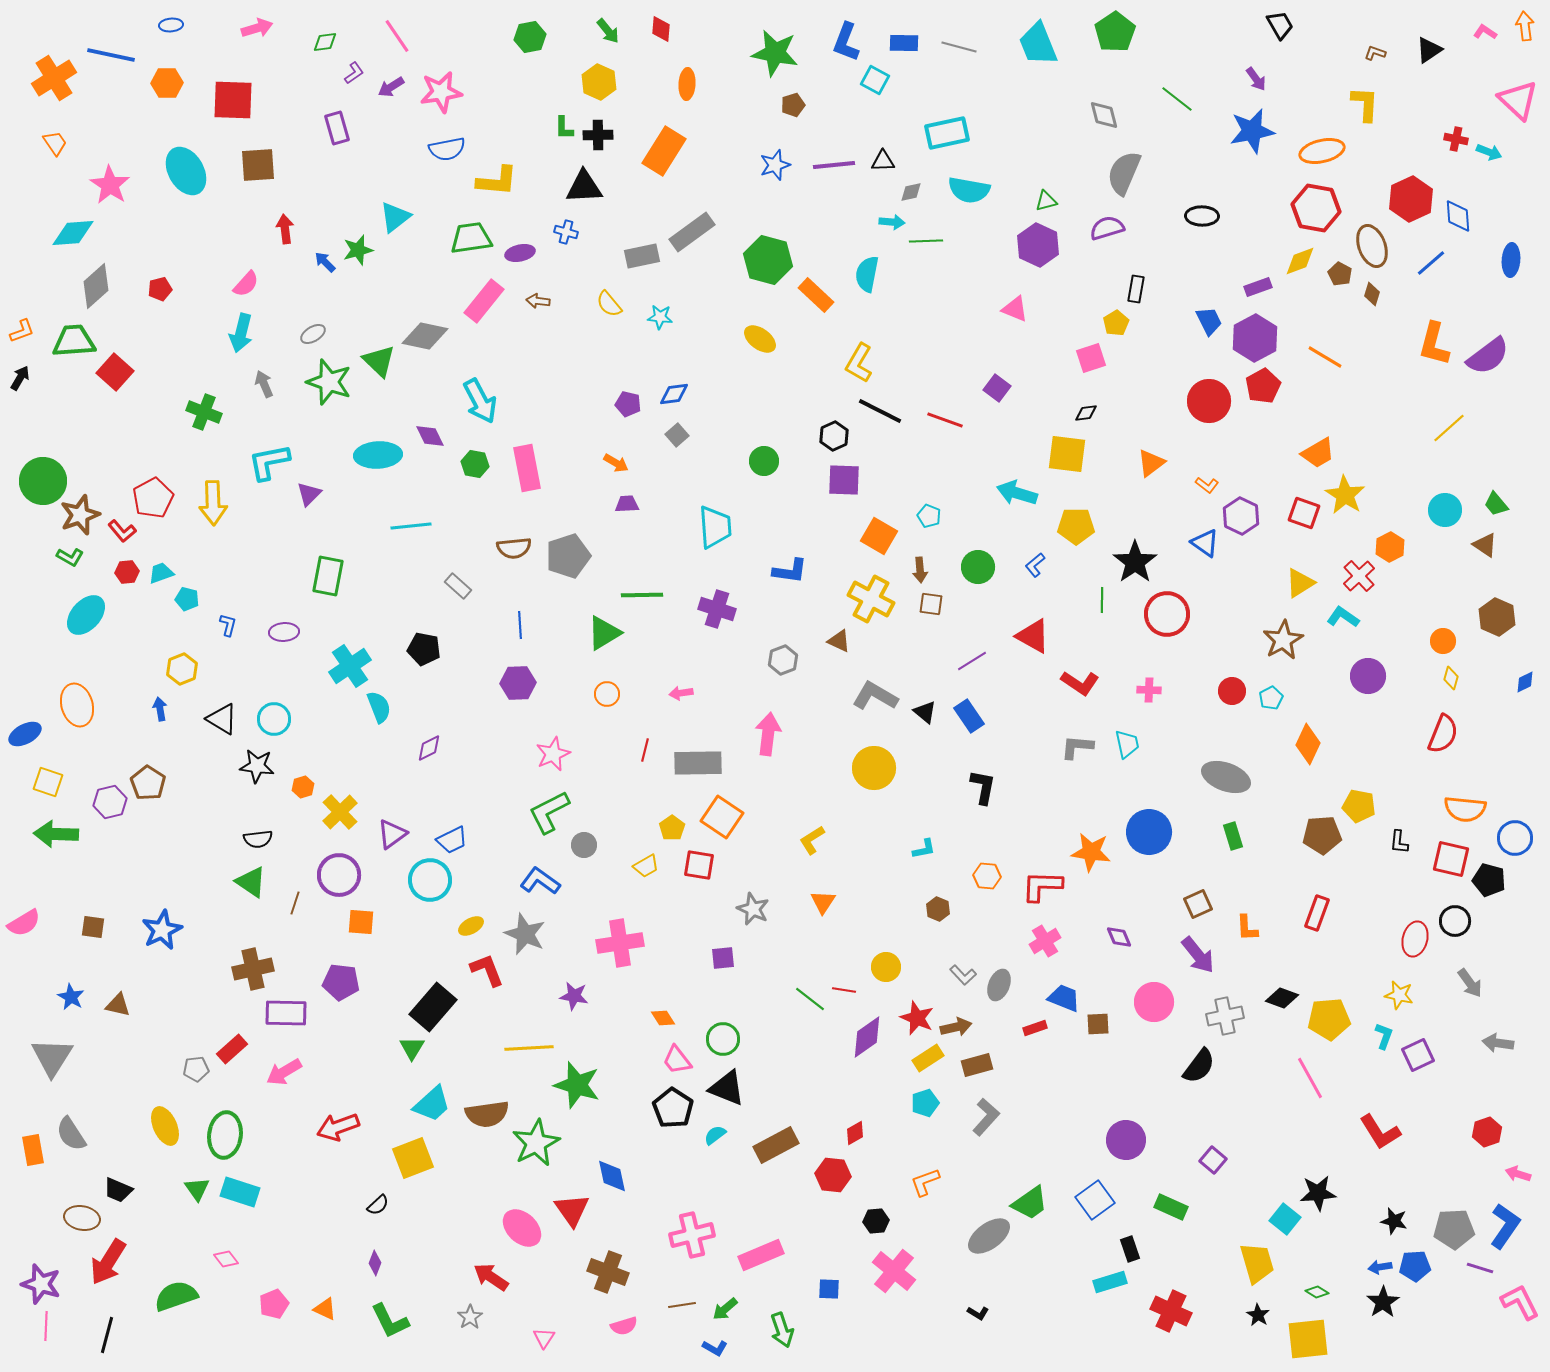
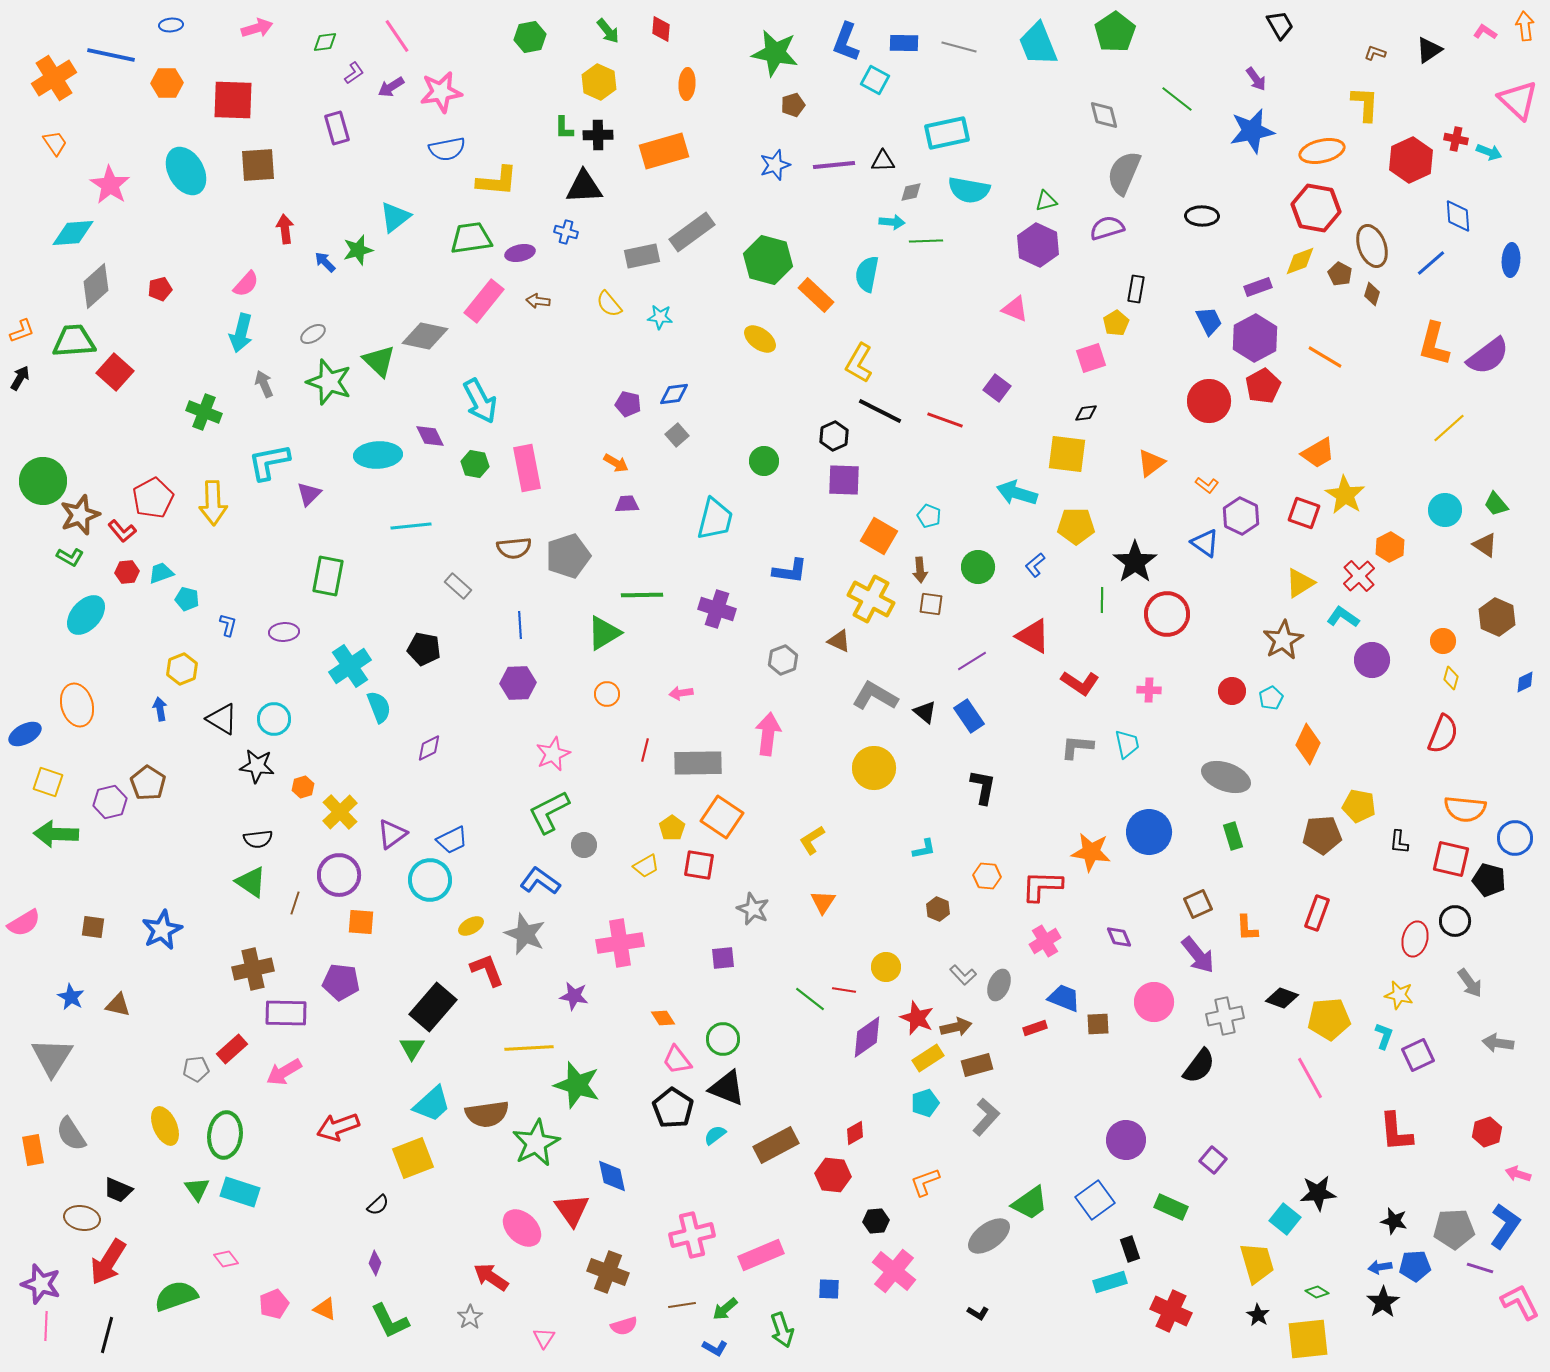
orange rectangle at (664, 151): rotated 42 degrees clockwise
red hexagon at (1411, 199): moved 39 px up
cyan trapezoid at (715, 527): moved 8 px up; rotated 18 degrees clockwise
purple circle at (1368, 676): moved 4 px right, 16 px up
red L-shape at (1380, 1132): moved 16 px right; rotated 27 degrees clockwise
